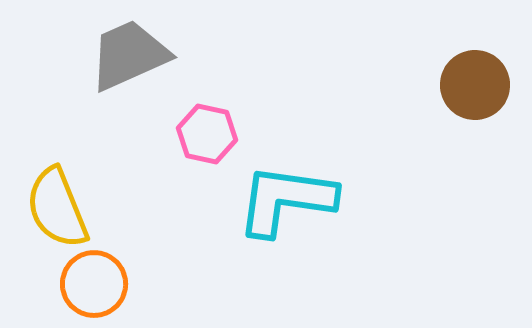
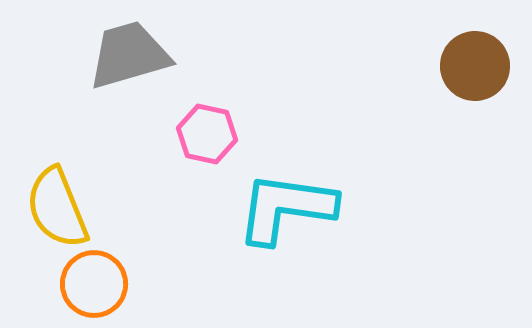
gray trapezoid: rotated 8 degrees clockwise
brown circle: moved 19 px up
cyan L-shape: moved 8 px down
